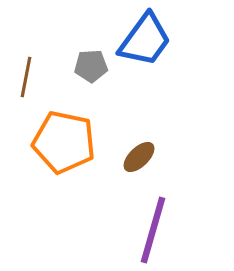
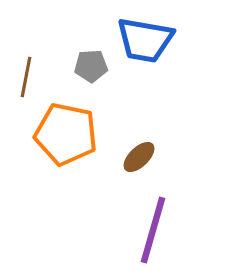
blue trapezoid: rotated 64 degrees clockwise
orange pentagon: moved 2 px right, 8 px up
